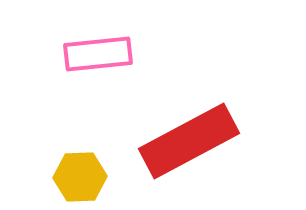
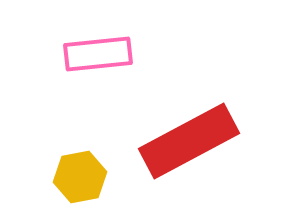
yellow hexagon: rotated 9 degrees counterclockwise
